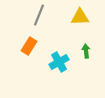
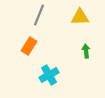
cyan cross: moved 10 px left, 13 px down
